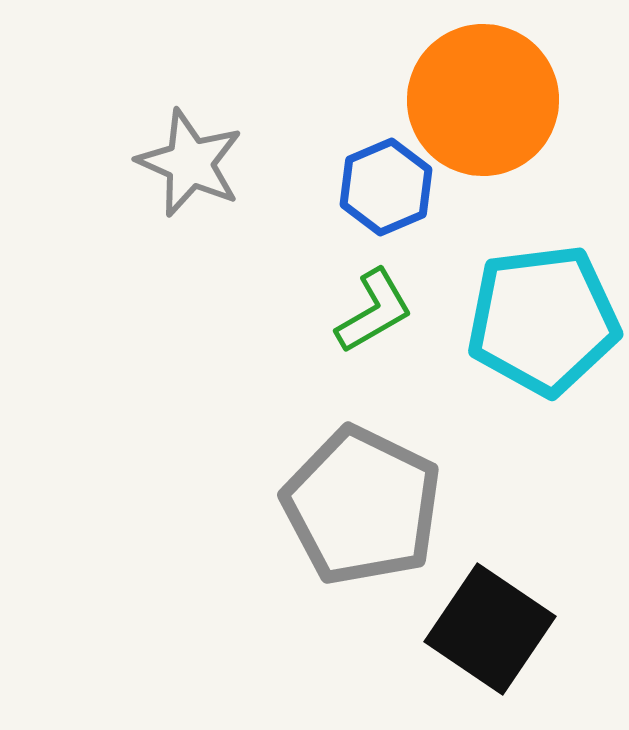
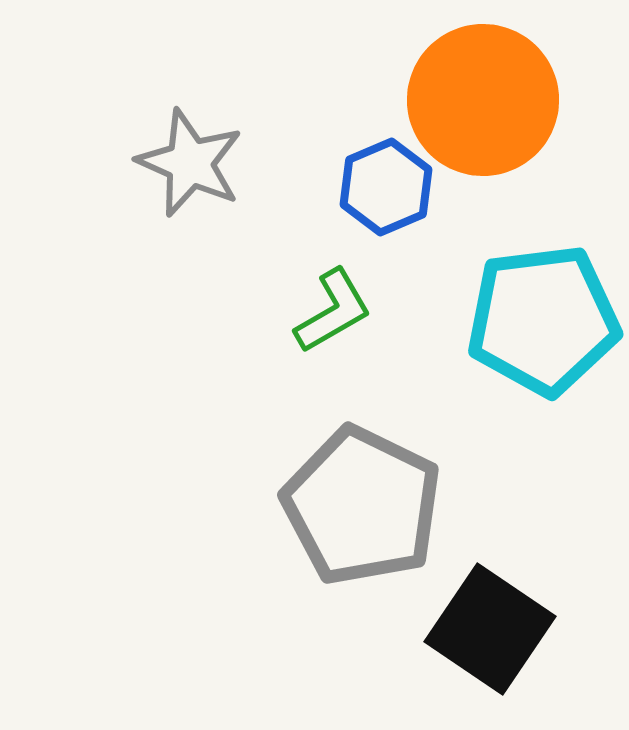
green L-shape: moved 41 px left
